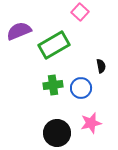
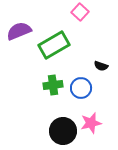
black semicircle: rotated 120 degrees clockwise
black circle: moved 6 px right, 2 px up
